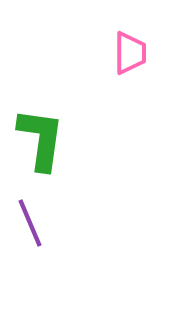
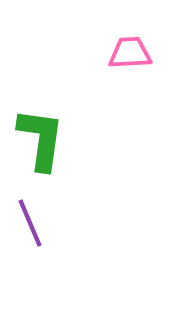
pink trapezoid: rotated 93 degrees counterclockwise
